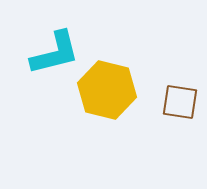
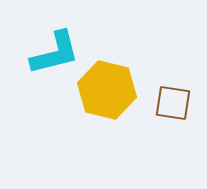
brown square: moved 7 px left, 1 px down
